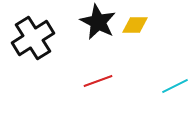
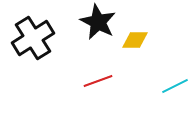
yellow diamond: moved 15 px down
